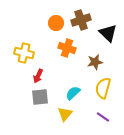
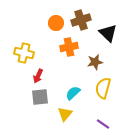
orange cross: moved 2 px right, 1 px up; rotated 30 degrees counterclockwise
purple line: moved 7 px down
